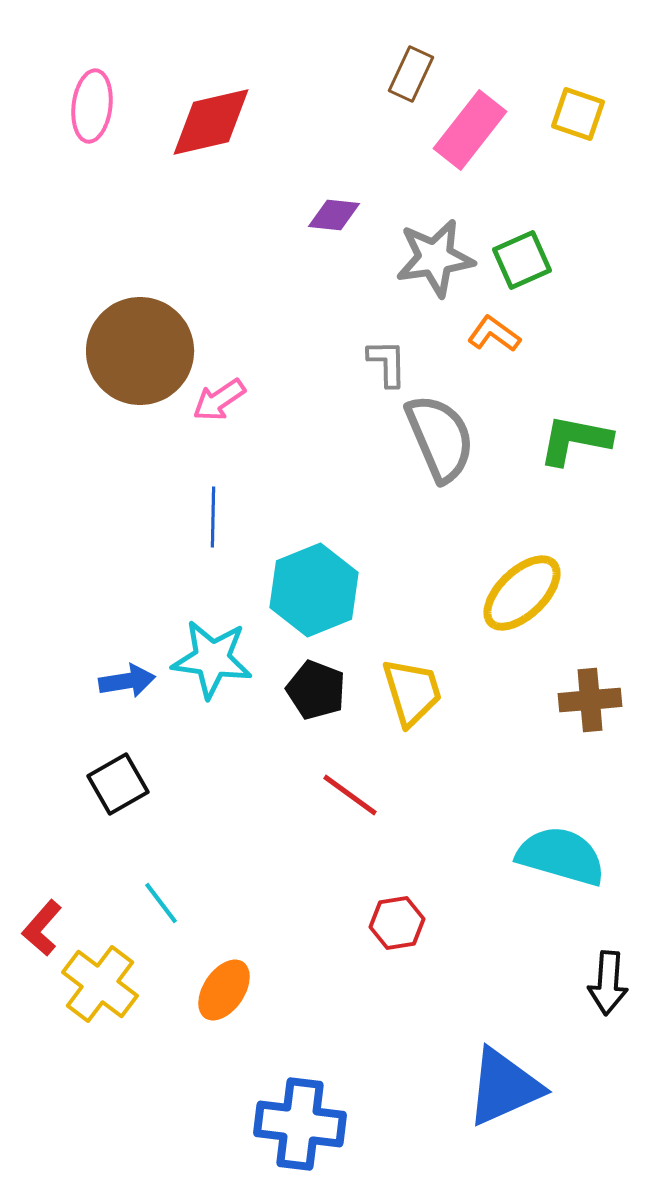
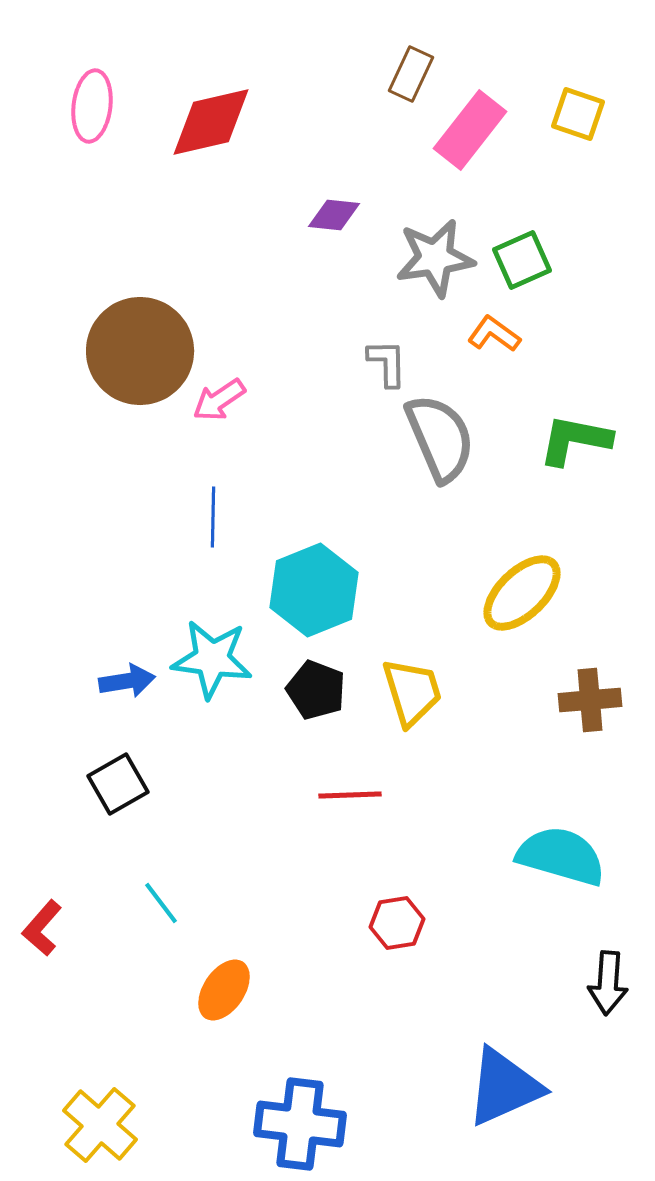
red line: rotated 38 degrees counterclockwise
yellow cross: moved 141 px down; rotated 4 degrees clockwise
